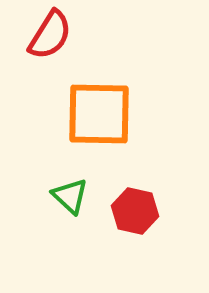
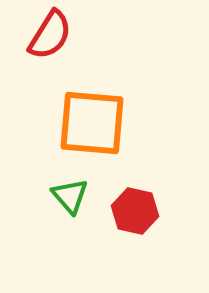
orange square: moved 7 px left, 9 px down; rotated 4 degrees clockwise
green triangle: rotated 6 degrees clockwise
